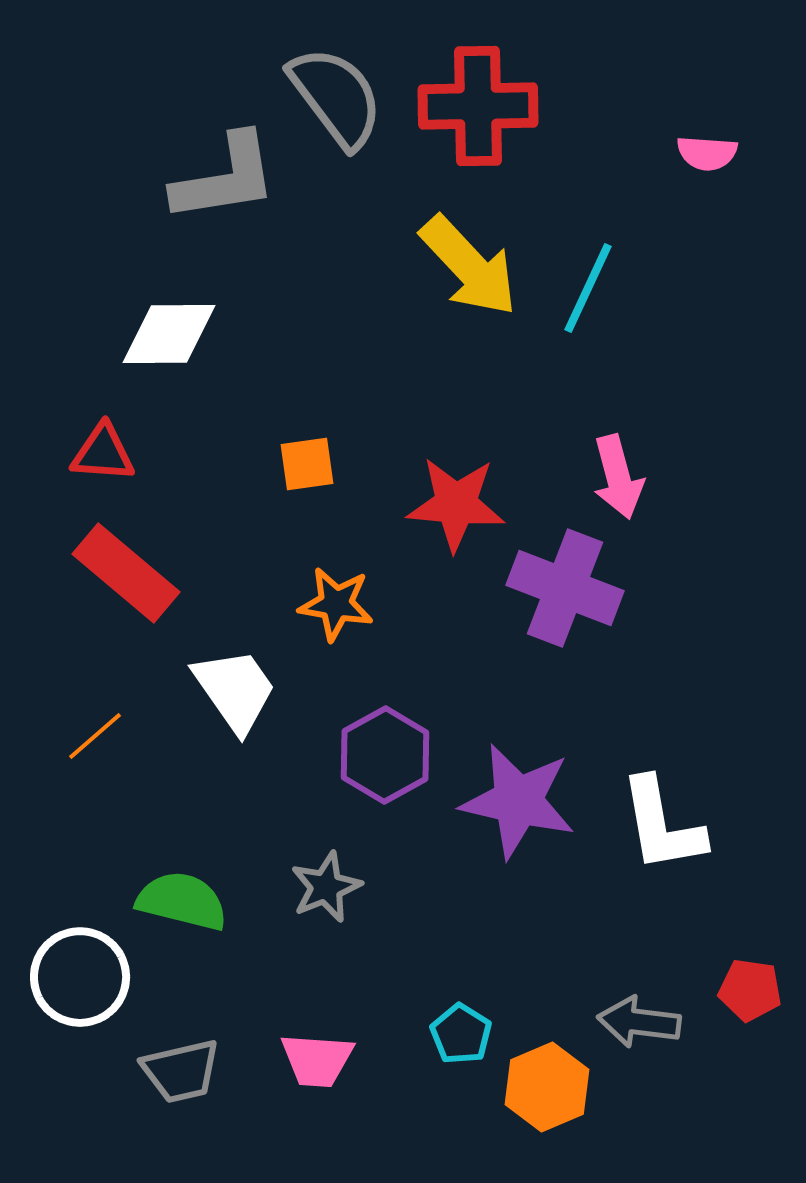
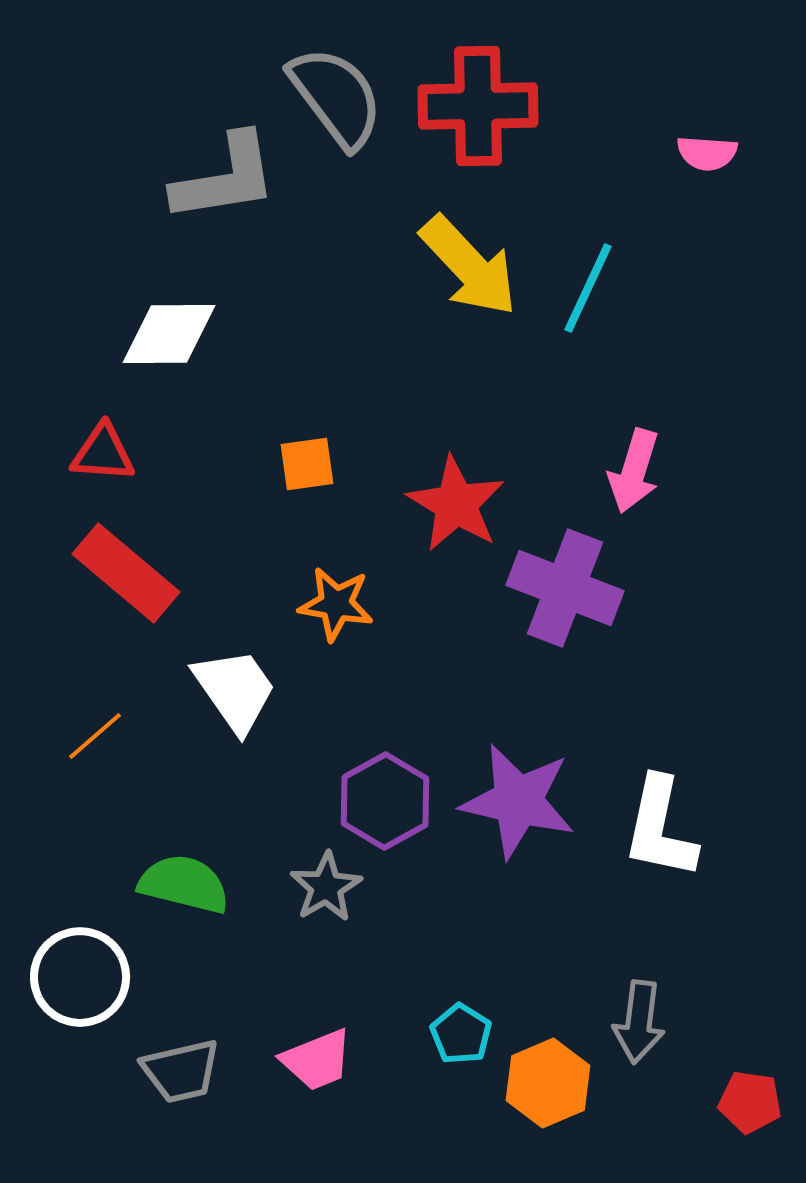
pink arrow: moved 16 px right, 6 px up; rotated 32 degrees clockwise
red star: rotated 26 degrees clockwise
purple hexagon: moved 46 px down
white L-shape: moved 2 px left, 3 px down; rotated 22 degrees clockwise
gray star: rotated 8 degrees counterclockwise
green semicircle: moved 2 px right, 17 px up
red pentagon: moved 112 px down
gray arrow: rotated 90 degrees counterclockwise
pink trapezoid: rotated 26 degrees counterclockwise
orange hexagon: moved 1 px right, 4 px up
